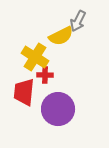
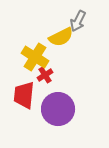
yellow semicircle: moved 1 px down
red cross: rotated 35 degrees counterclockwise
red trapezoid: moved 3 px down
